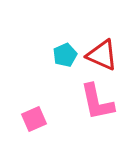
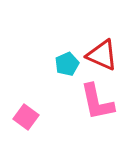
cyan pentagon: moved 2 px right, 9 px down
pink square: moved 8 px left, 2 px up; rotated 30 degrees counterclockwise
